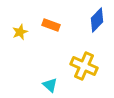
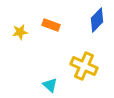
yellow star: rotated 14 degrees clockwise
